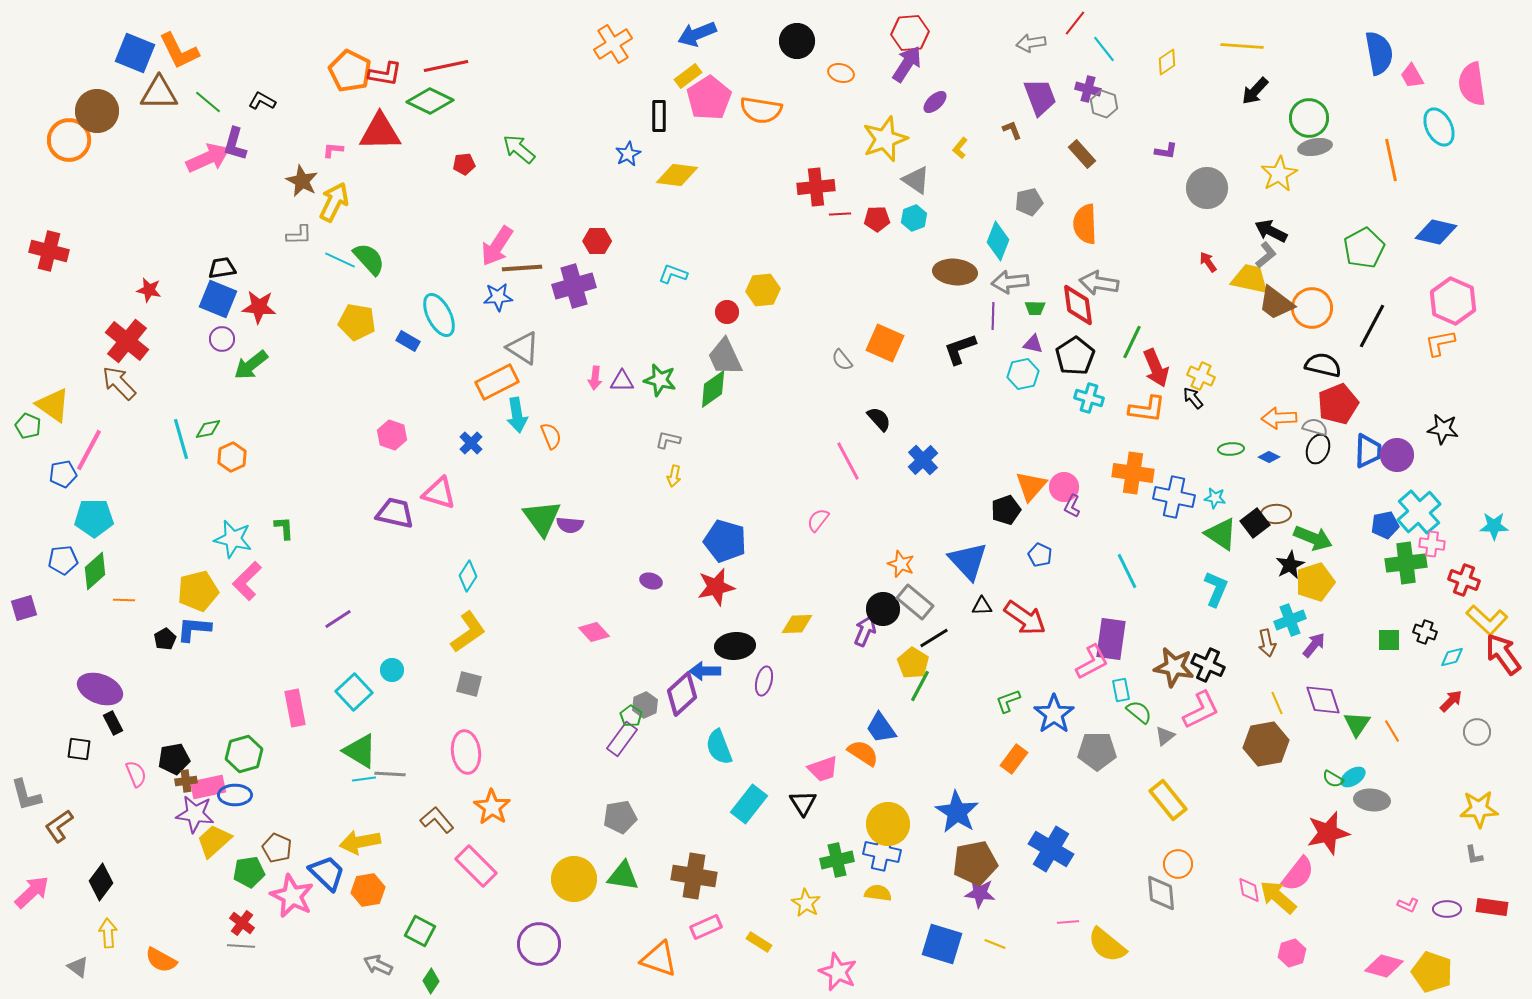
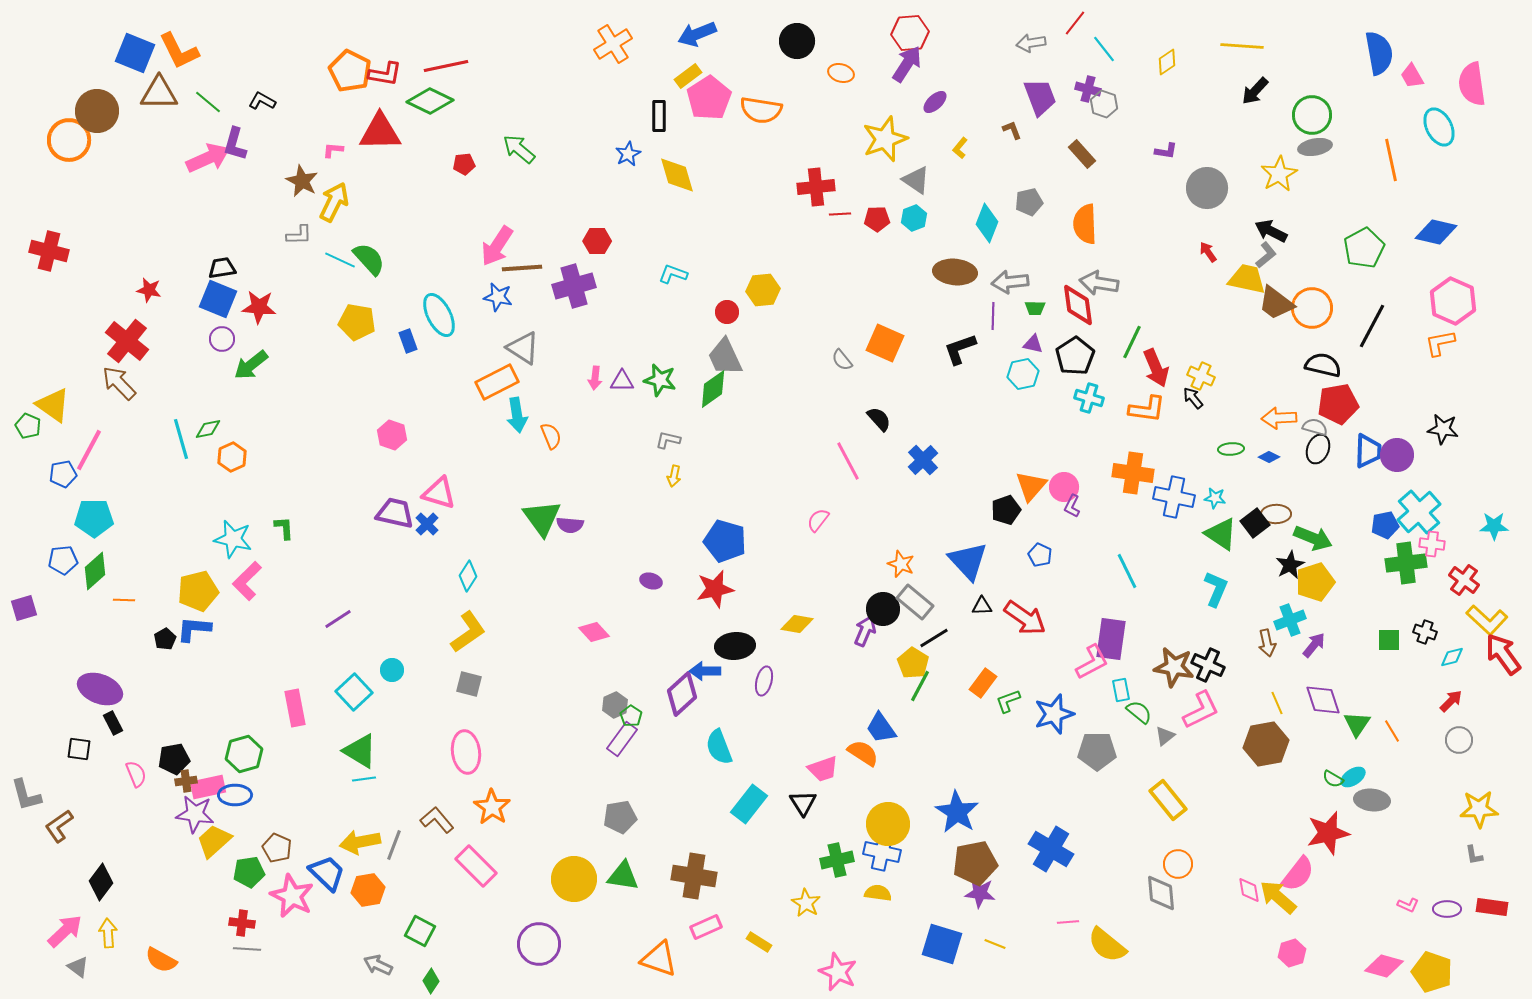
green circle at (1309, 118): moved 3 px right, 3 px up
yellow diamond at (677, 175): rotated 66 degrees clockwise
cyan diamond at (998, 241): moved 11 px left, 18 px up
red arrow at (1208, 262): moved 10 px up
yellow trapezoid at (1250, 279): moved 3 px left
blue star at (498, 297): rotated 16 degrees clockwise
blue rectangle at (408, 341): rotated 40 degrees clockwise
red pentagon at (1338, 404): rotated 12 degrees clockwise
blue cross at (471, 443): moved 44 px left, 81 px down
red cross at (1464, 580): rotated 16 degrees clockwise
red star at (716, 587): moved 1 px left, 2 px down
yellow diamond at (797, 624): rotated 12 degrees clockwise
gray hexagon at (645, 705): moved 30 px left
blue star at (1054, 714): rotated 18 degrees clockwise
gray circle at (1477, 732): moved 18 px left, 8 px down
orange rectangle at (1014, 759): moved 31 px left, 76 px up
gray line at (390, 774): moved 4 px right, 71 px down; rotated 72 degrees counterclockwise
pink arrow at (32, 892): moved 33 px right, 39 px down
red cross at (242, 923): rotated 30 degrees counterclockwise
gray line at (241, 946): moved 6 px right, 3 px down
